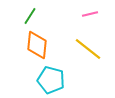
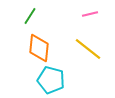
orange diamond: moved 2 px right, 3 px down
